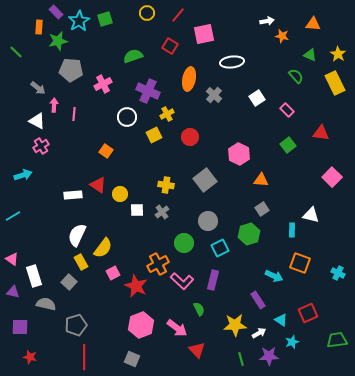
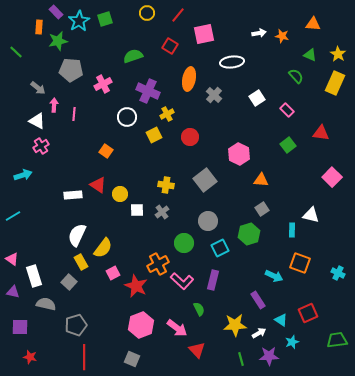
white arrow at (267, 21): moved 8 px left, 12 px down
yellow rectangle at (335, 83): rotated 50 degrees clockwise
